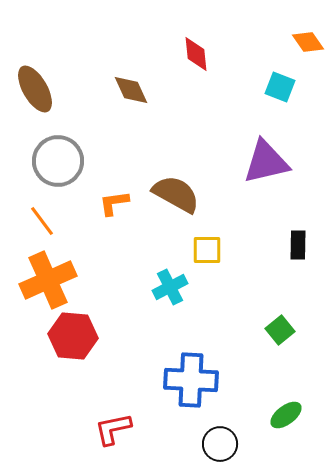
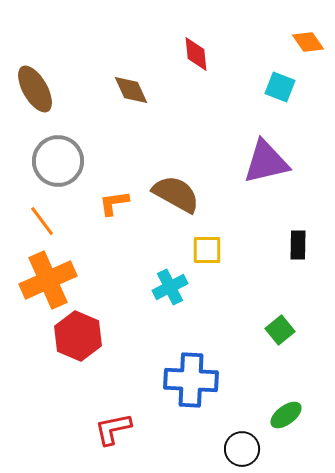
red hexagon: moved 5 px right; rotated 18 degrees clockwise
black circle: moved 22 px right, 5 px down
